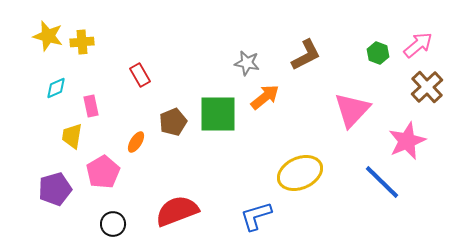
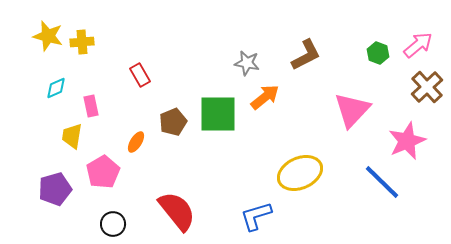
red semicircle: rotated 72 degrees clockwise
